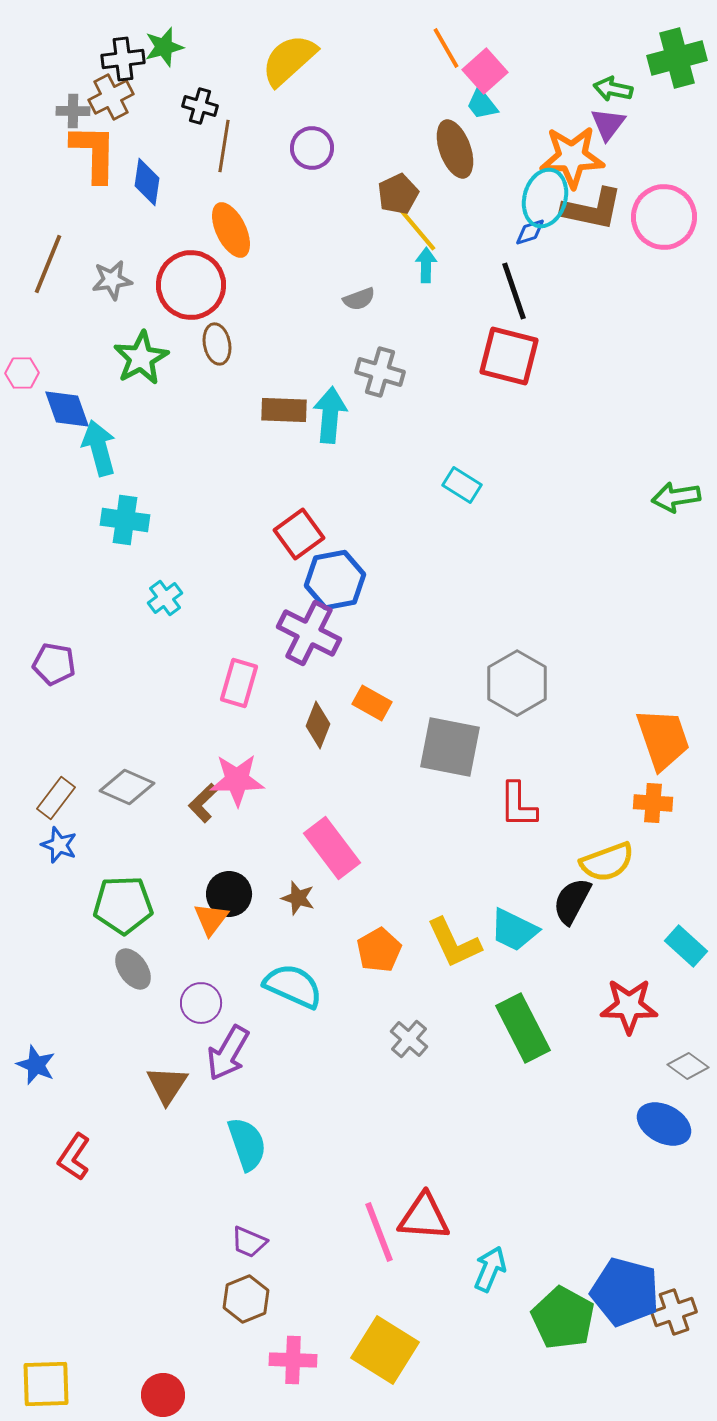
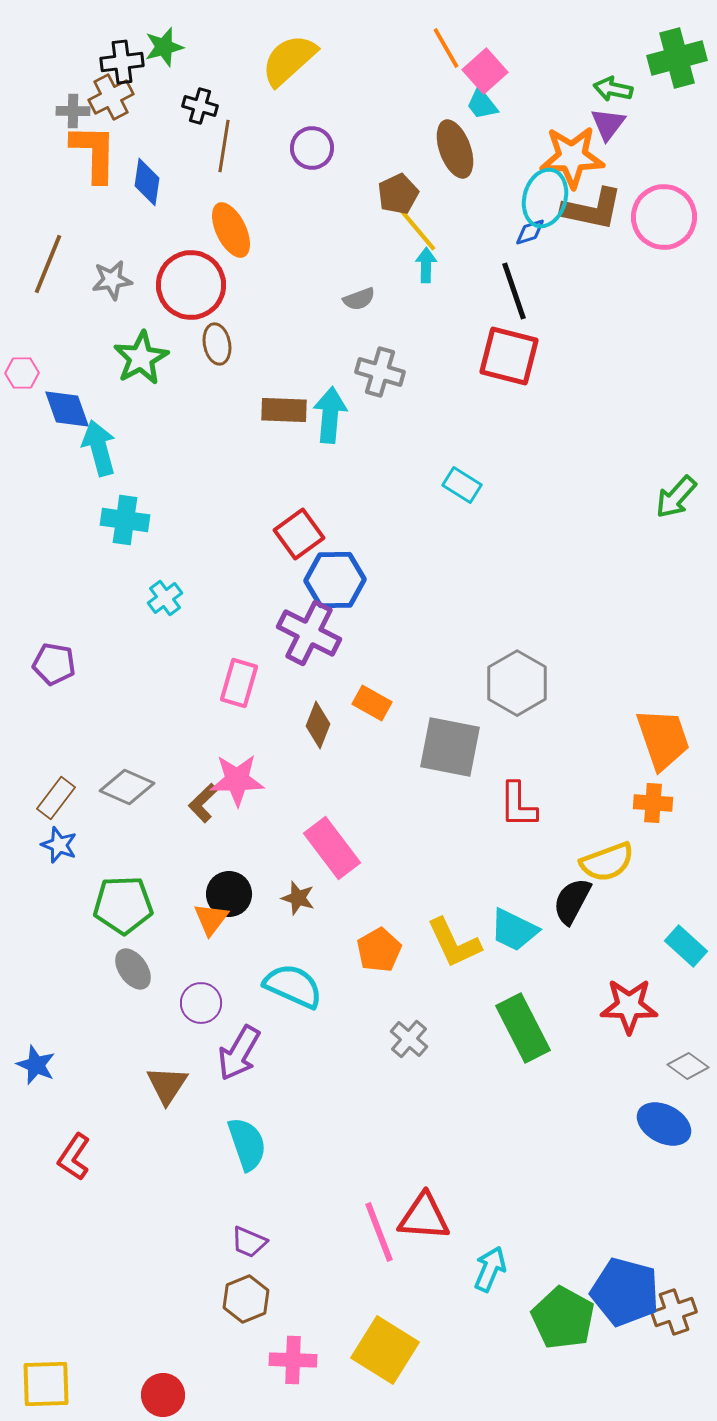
black cross at (123, 59): moved 1 px left, 3 px down
green arrow at (676, 497): rotated 39 degrees counterclockwise
blue hexagon at (335, 580): rotated 10 degrees clockwise
purple arrow at (228, 1053): moved 11 px right
